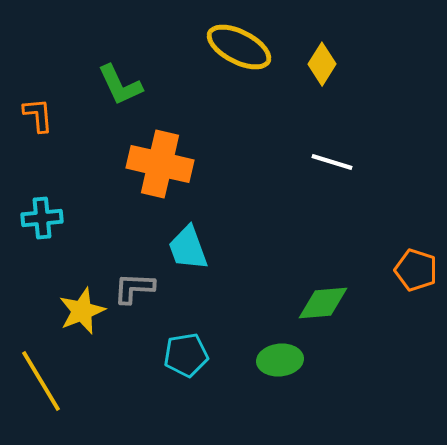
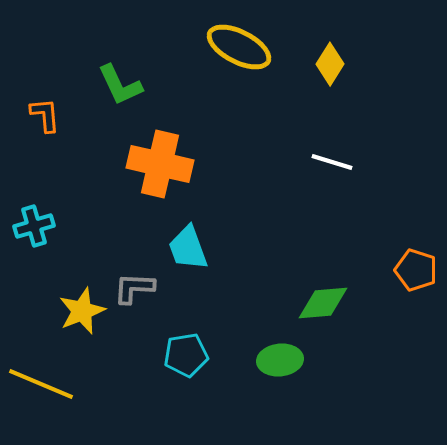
yellow diamond: moved 8 px right
orange L-shape: moved 7 px right
cyan cross: moved 8 px left, 8 px down; rotated 12 degrees counterclockwise
yellow line: moved 3 px down; rotated 36 degrees counterclockwise
